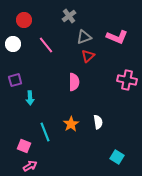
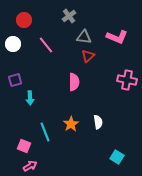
gray triangle: rotated 28 degrees clockwise
